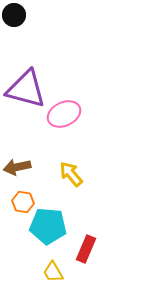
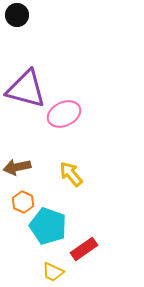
black circle: moved 3 px right
orange hexagon: rotated 15 degrees clockwise
cyan pentagon: rotated 15 degrees clockwise
red rectangle: moved 2 px left; rotated 32 degrees clockwise
yellow trapezoid: rotated 35 degrees counterclockwise
